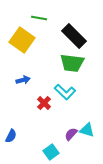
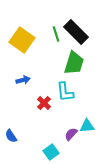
green line: moved 17 px right, 16 px down; rotated 63 degrees clockwise
black rectangle: moved 2 px right, 4 px up
green trapezoid: moved 2 px right; rotated 80 degrees counterclockwise
cyan L-shape: rotated 40 degrees clockwise
cyan triangle: moved 4 px up; rotated 21 degrees counterclockwise
blue semicircle: rotated 120 degrees clockwise
